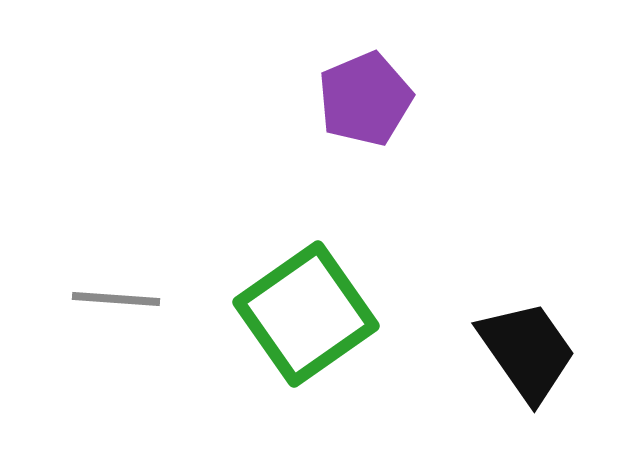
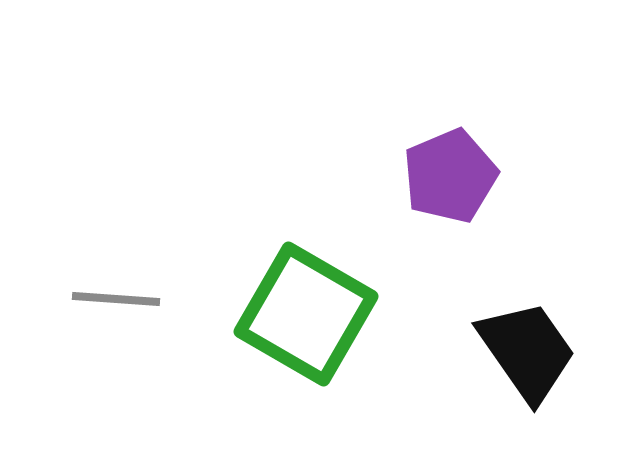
purple pentagon: moved 85 px right, 77 px down
green square: rotated 25 degrees counterclockwise
